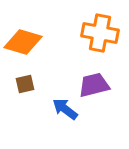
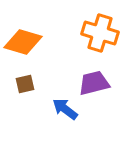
orange cross: rotated 6 degrees clockwise
purple trapezoid: moved 2 px up
